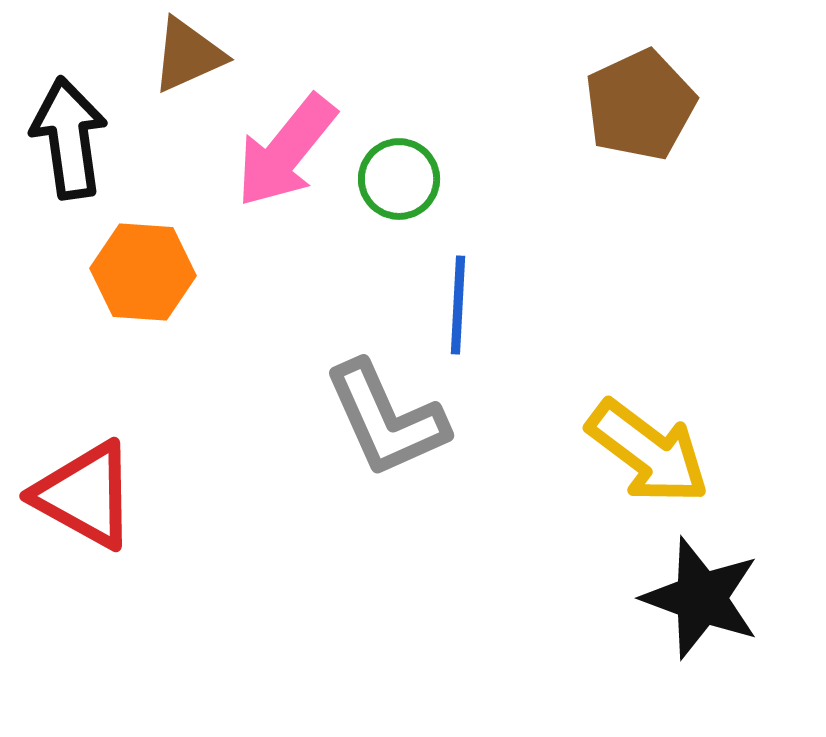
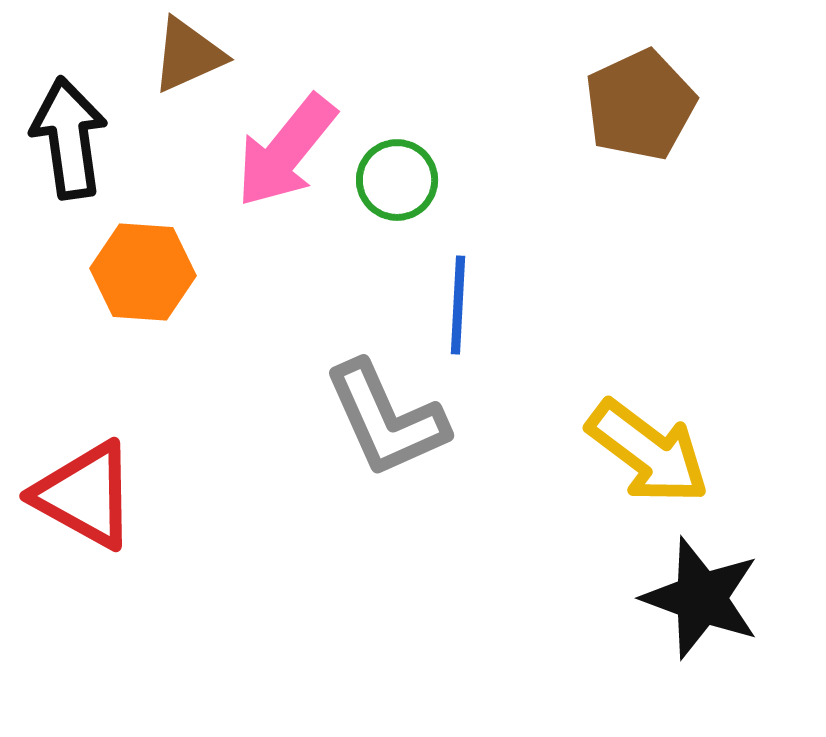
green circle: moved 2 px left, 1 px down
